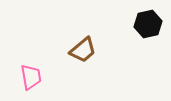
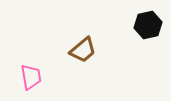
black hexagon: moved 1 px down
